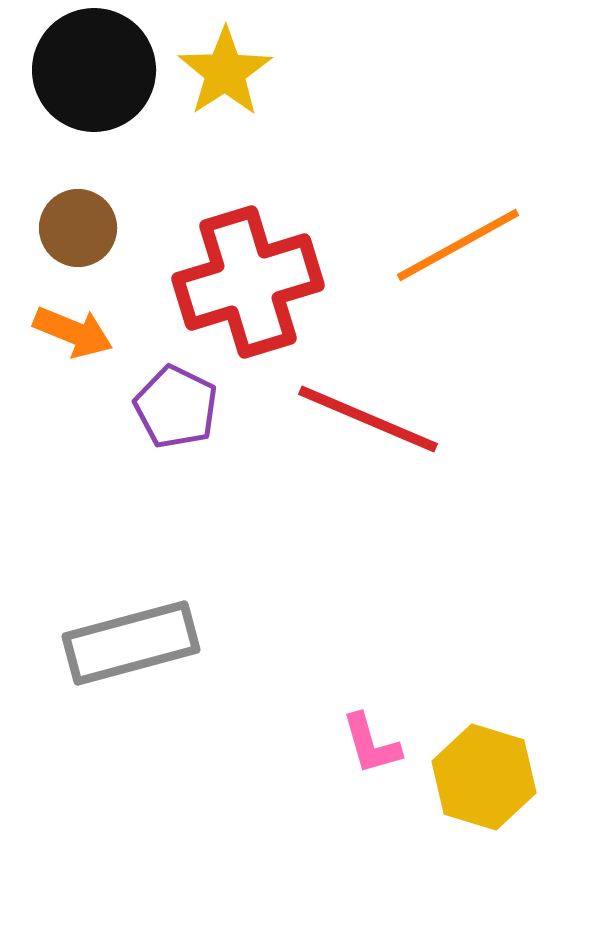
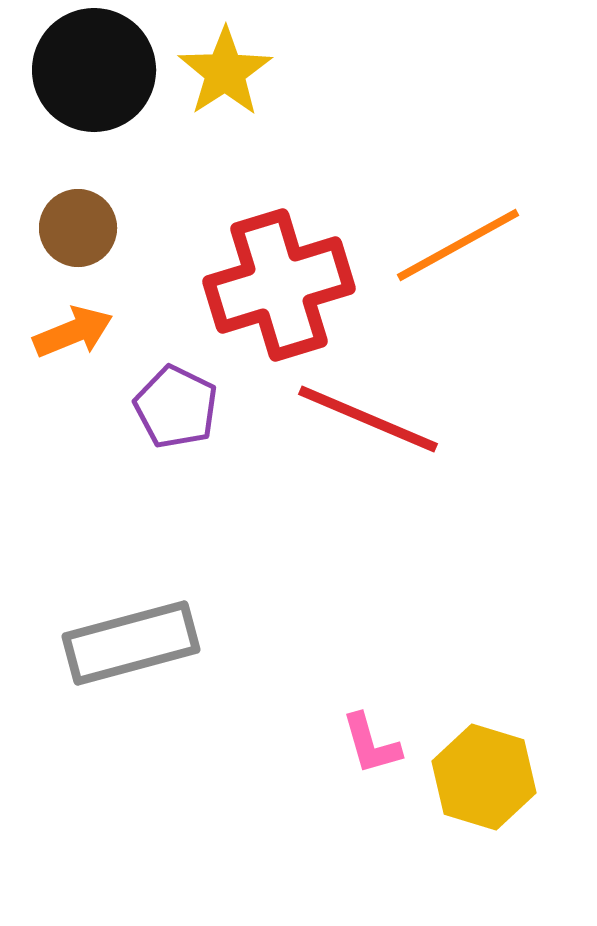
red cross: moved 31 px right, 3 px down
orange arrow: rotated 44 degrees counterclockwise
